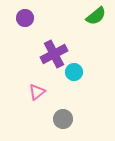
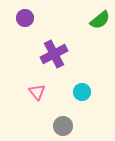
green semicircle: moved 4 px right, 4 px down
cyan circle: moved 8 px right, 20 px down
pink triangle: rotated 30 degrees counterclockwise
gray circle: moved 7 px down
